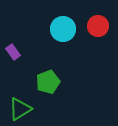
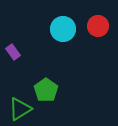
green pentagon: moved 2 px left, 8 px down; rotated 15 degrees counterclockwise
